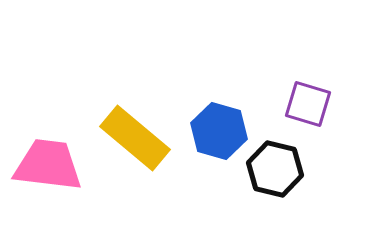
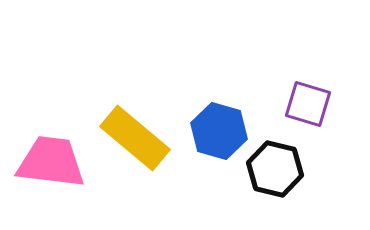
pink trapezoid: moved 3 px right, 3 px up
